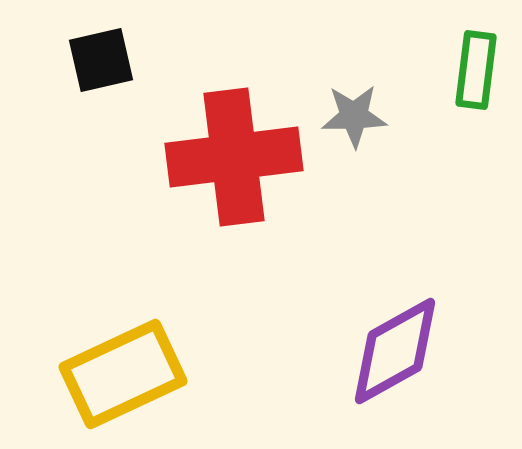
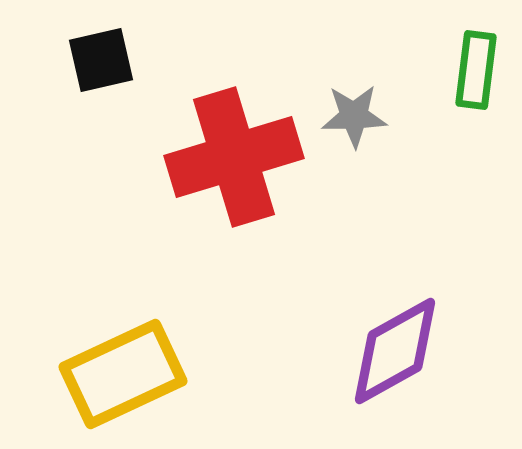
red cross: rotated 10 degrees counterclockwise
